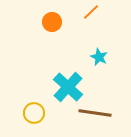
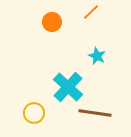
cyan star: moved 2 px left, 1 px up
